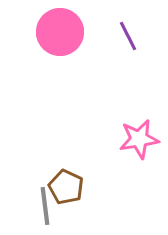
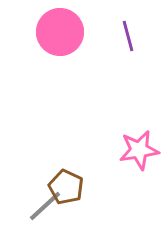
purple line: rotated 12 degrees clockwise
pink star: moved 11 px down
gray line: rotated 54 degrees clockwise
